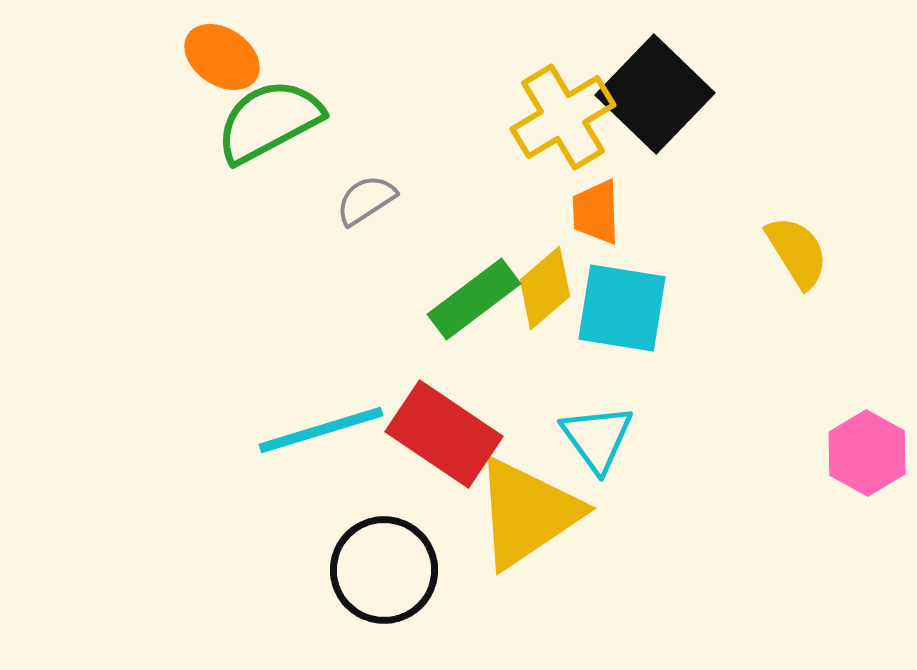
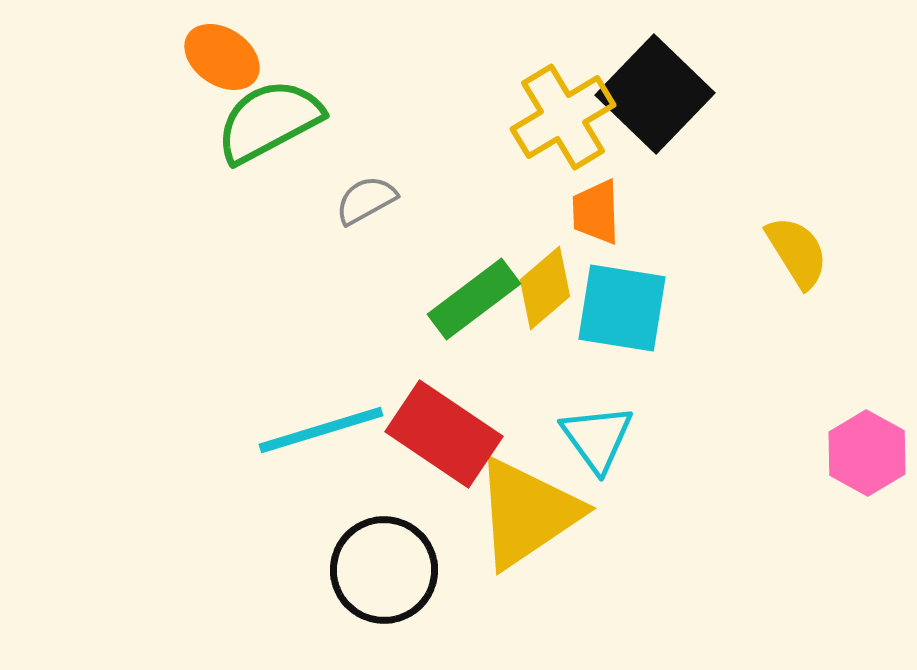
gray semicircle: rotated 4 degrees clockwise
